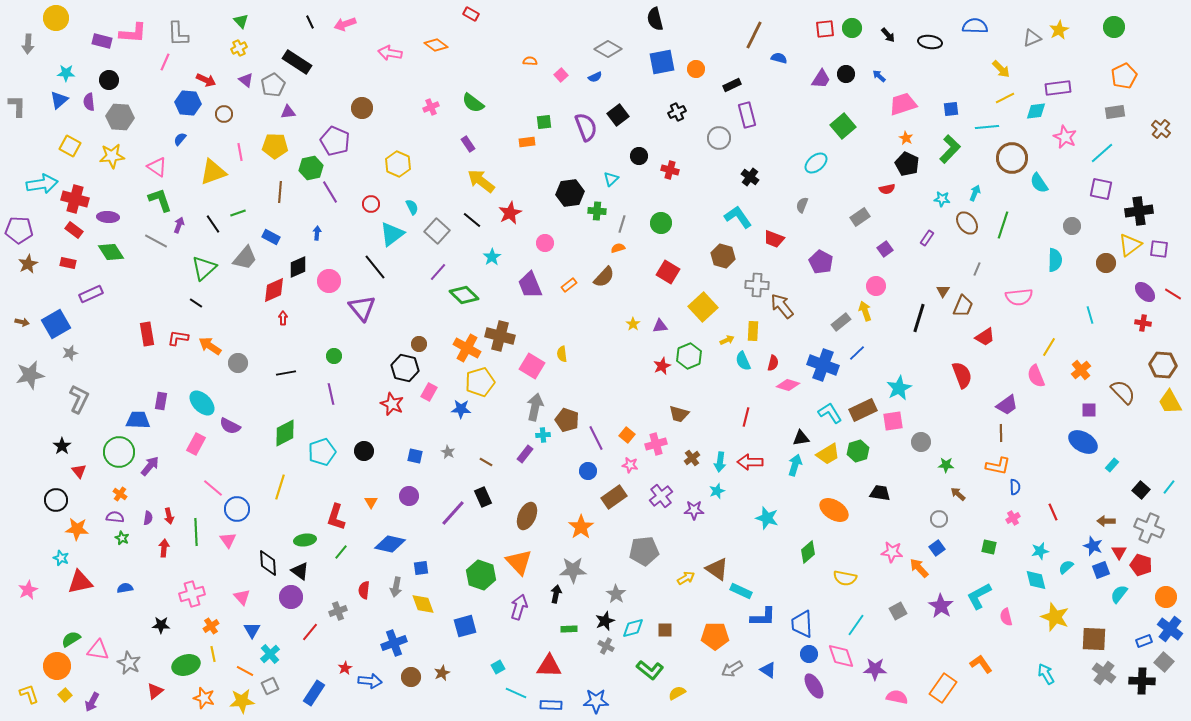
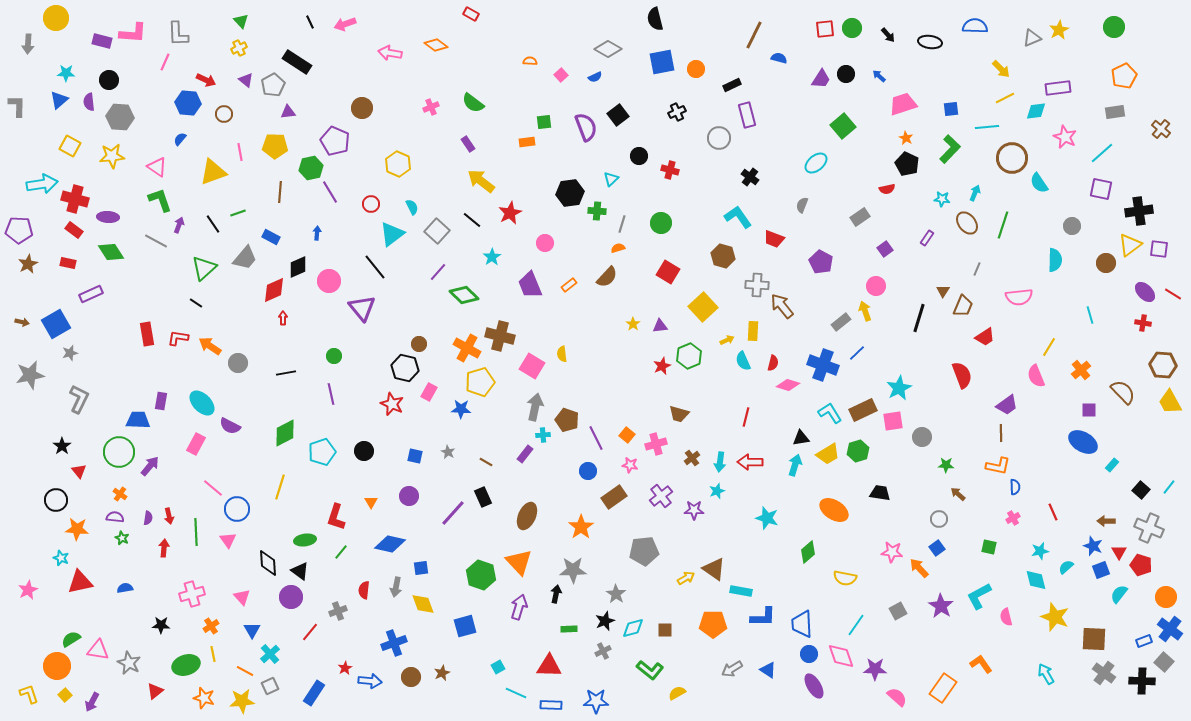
brown semicircle at (604, 277): moved 3 px right
gray circle at (921, 442): moved 1 px right, 5 px up
brown triangle at (717, 569): moved 3 px left
cyan rectangle at (741, 591): rotated 15 degrees counterclockwise
orange pentagon at (715, 636): moved 2 px left, 12 px up
gray cross at (606, 646): moved 3 px left, 5 px down; rotated 35 degrees clockwise
pink semicircle at (897, 697): rotated 30 degrees clockwise
